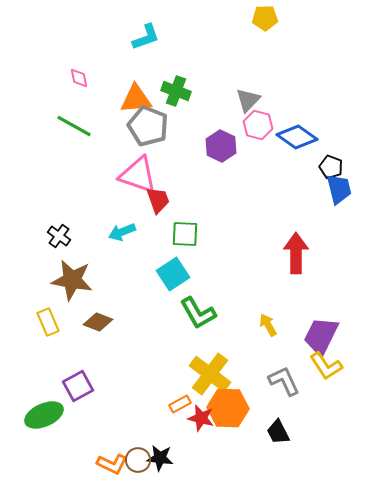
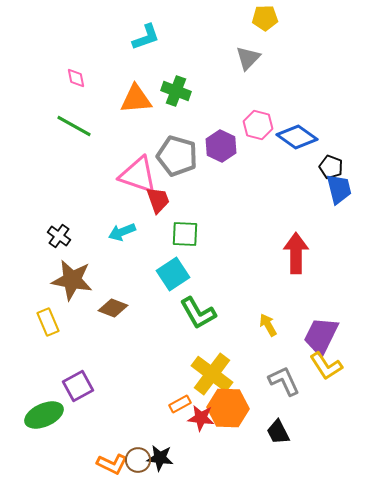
pink diamond: moved 3 px left
gray triangle: moved 42 px up
gray pentagon: moved 29 px right, 30 px down; rotated 6 degrees counterclockwise
brown diamond: moved 15 px right, 14 px up
yellow cross: moved 2 px right
red star: rotated 8 degrees counterclockwise
